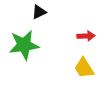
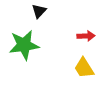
black triangle: moved 1 px up; rotated 21 degrees counterclockwise
